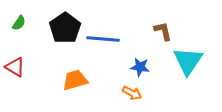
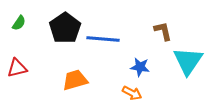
red triangle: moved 2 px right, 1 px down; rotated 45 degrees counterclockwise
